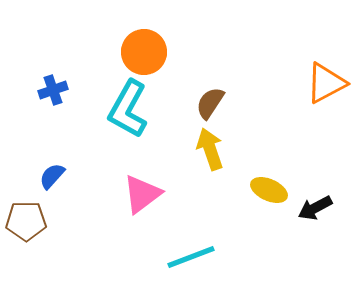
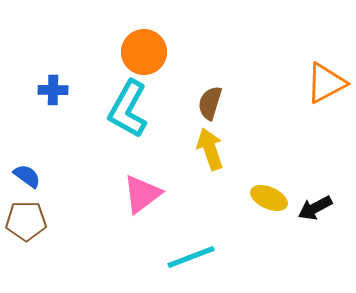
blue cross: rotated 20 degrees clockwise
brown semicircle: rotated 16 degrees counterclockwise
blue semicircle: moved 25 px left; rotated 84 degrees clockwise
yellow ellipse: moved 8 px down
